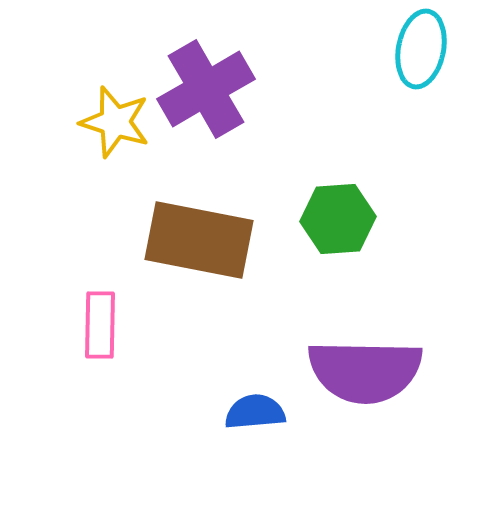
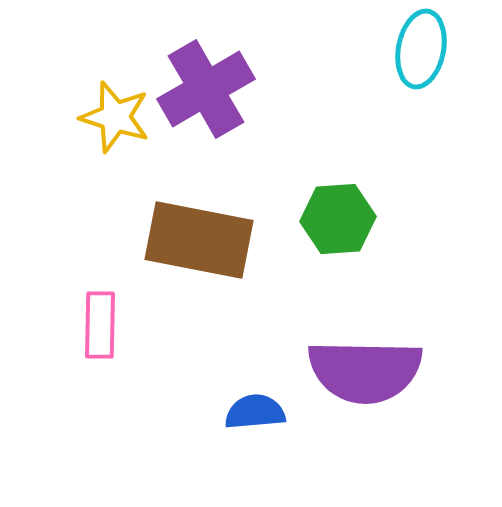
yellow star: moved 5 px up
